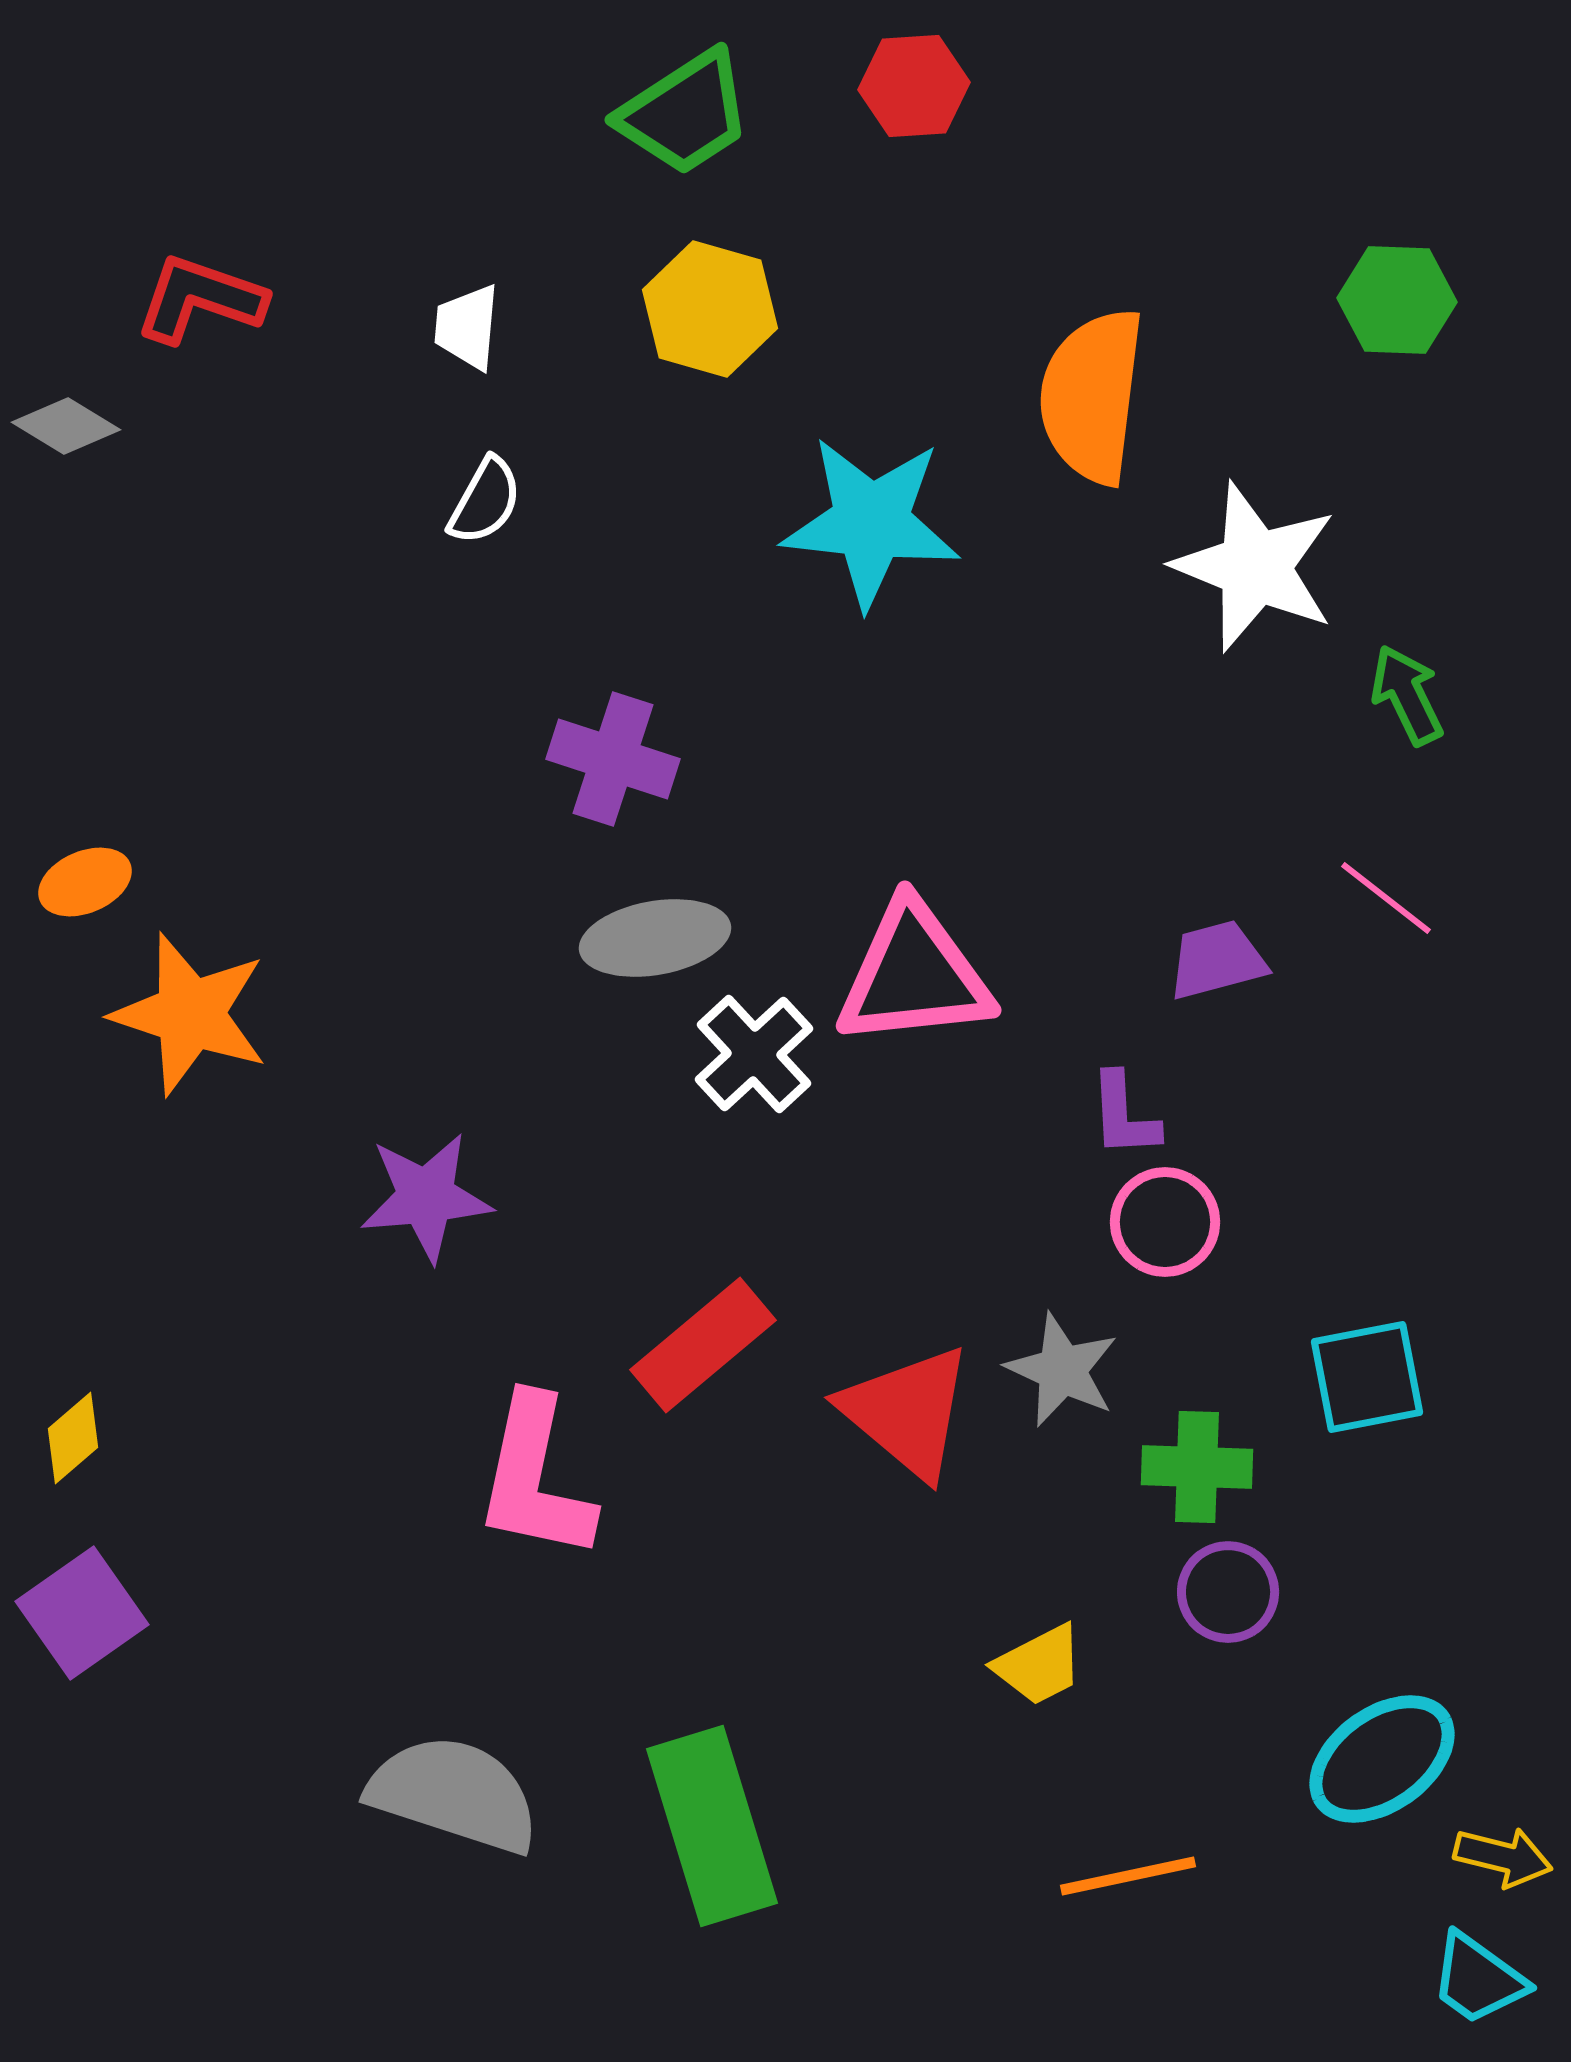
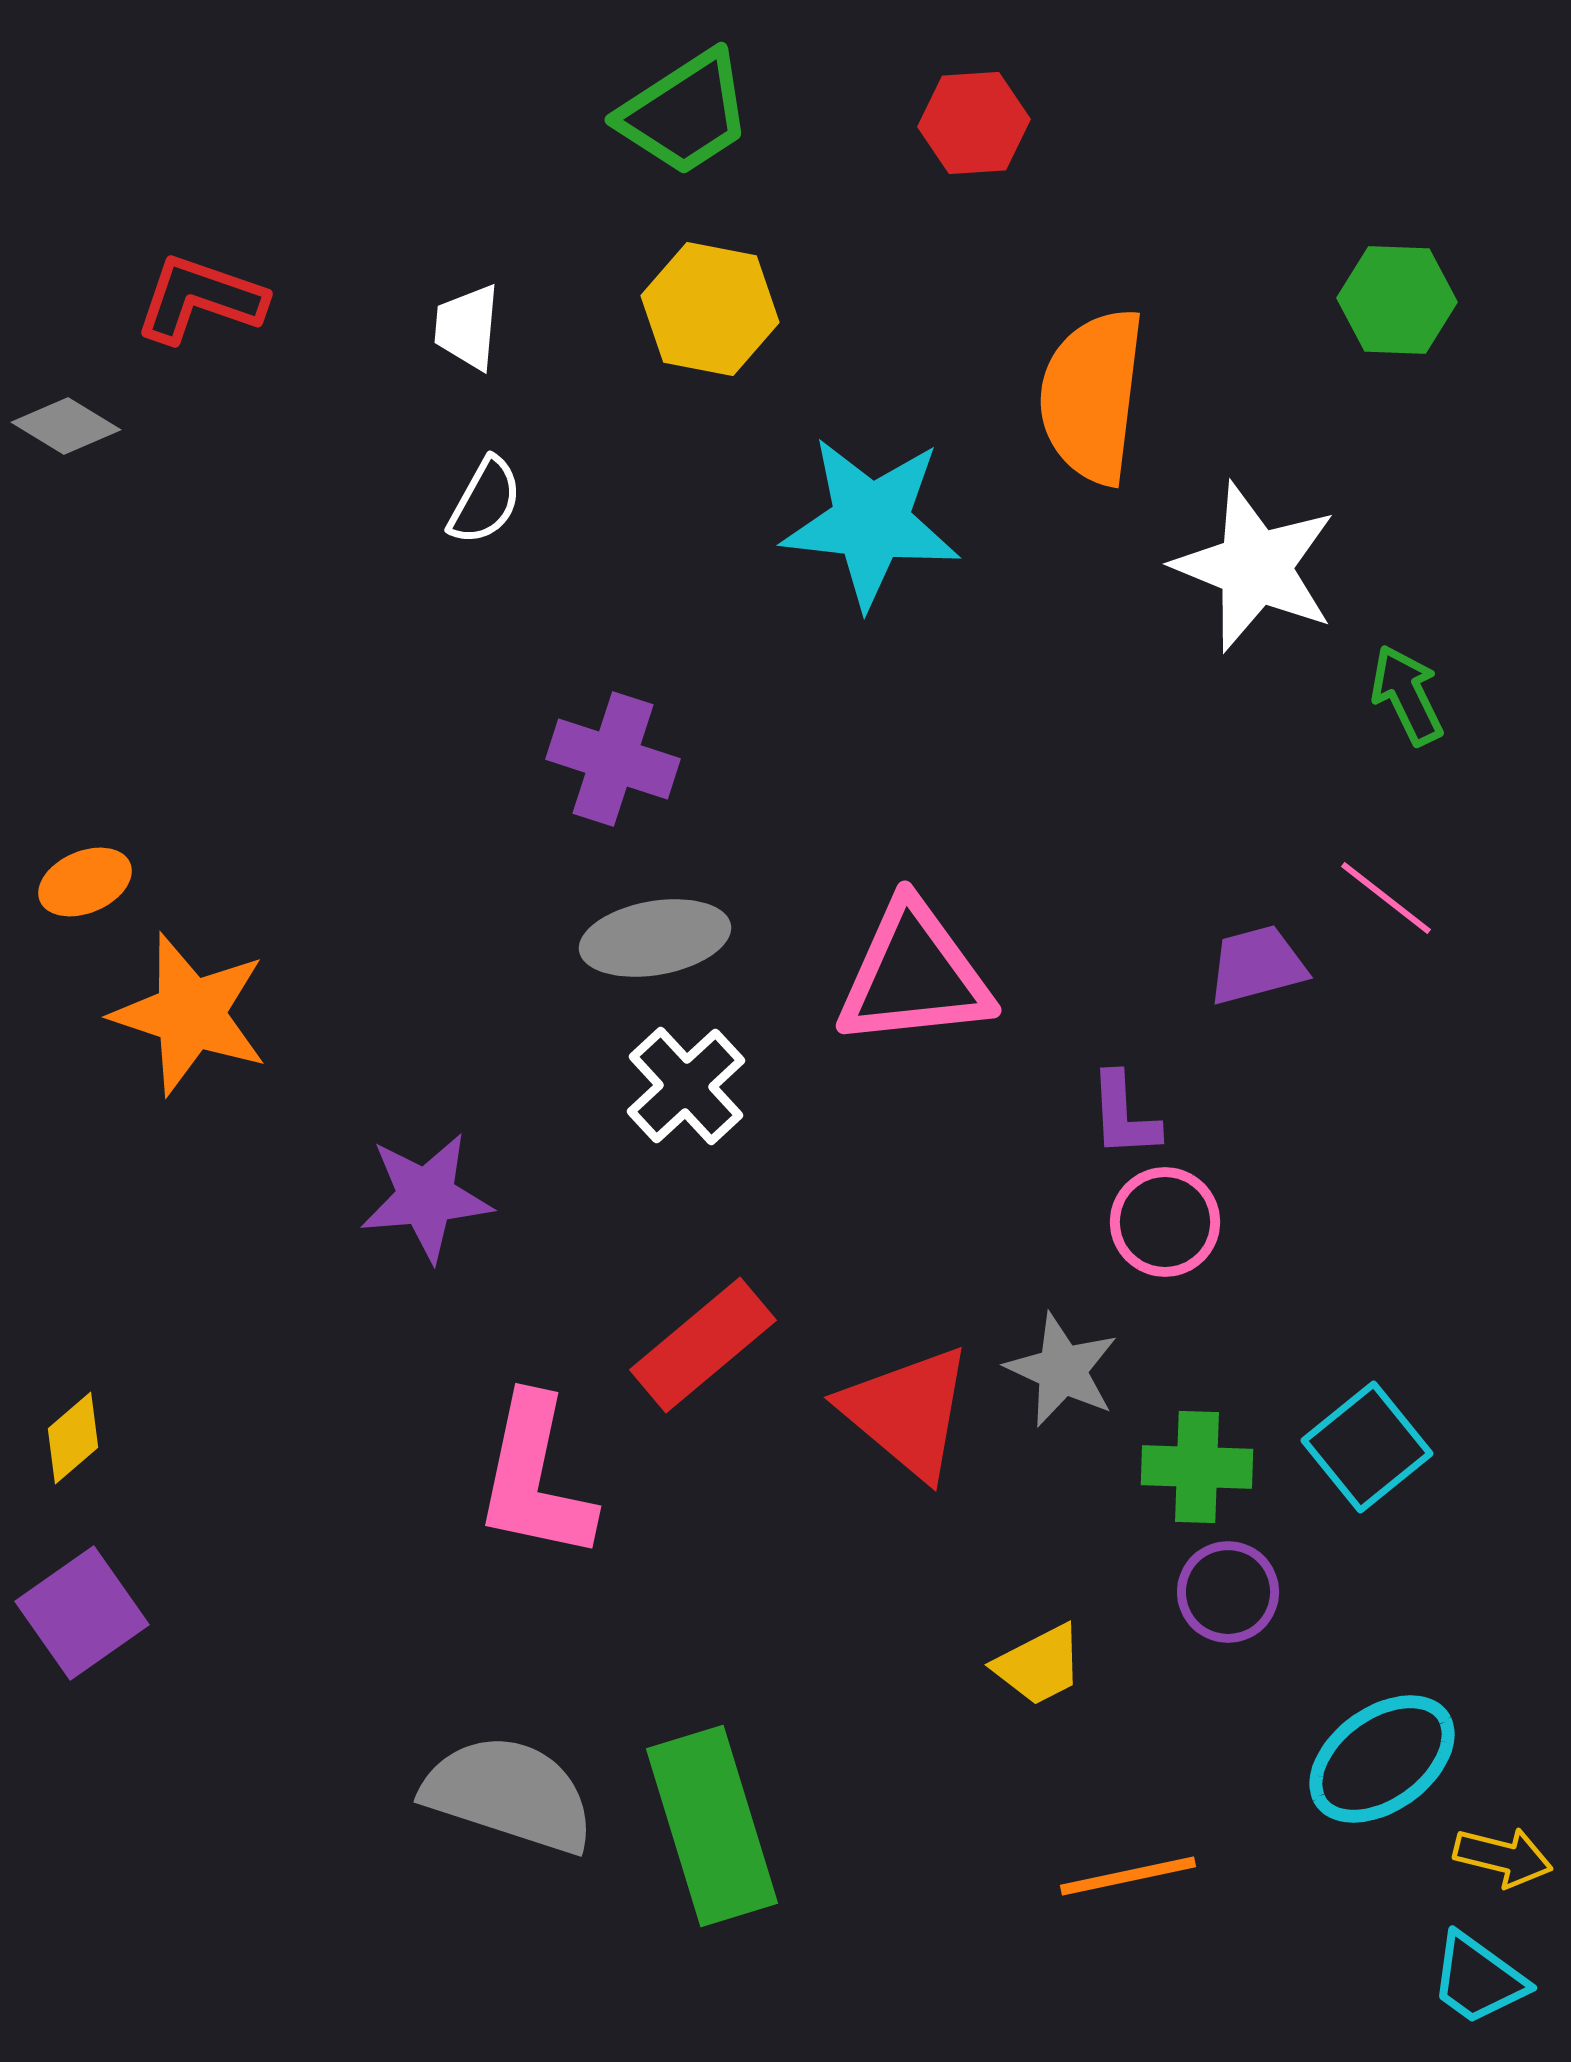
red hexagon: moved 60 px right, 37 px down
yellow hexagon: rotated 5 degrees counterclockwise
purple trapezoid: moved 40 px right, 5 px down
white cross: moved 68 px left, 32 px down
cyan square: moved 70 px down; rotated 28 degrees counterclockwise
gray semicircle: moved 55 px right
